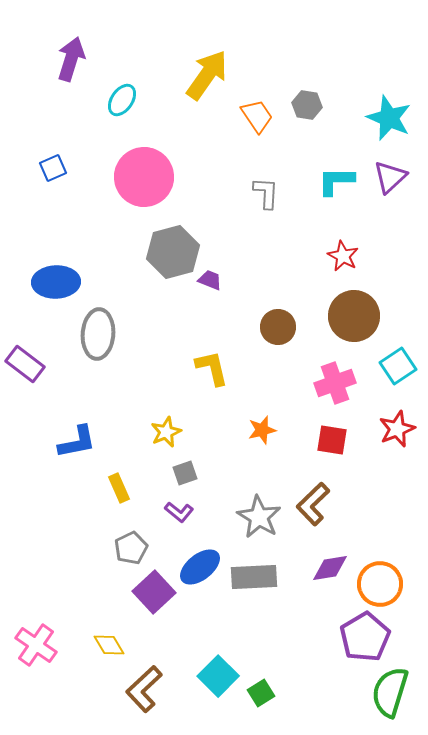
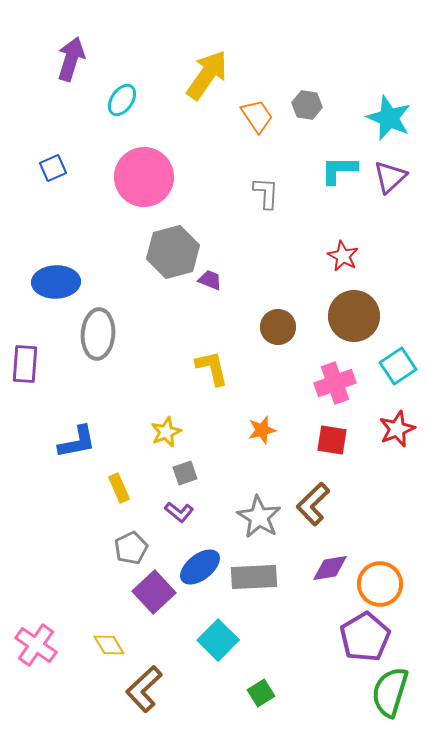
cyan L-shape at (336, 181): moved 3 px right, 11 px up
purple rectangle at (25, 364): rotated 57 degrees clockwise
cyan square at (218, 676): moved 36 px up
